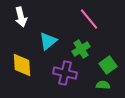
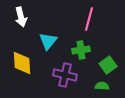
pink line: rotated 55 degrees clockwise
cyan triangle: rotated 12 degrees counterclockwise
green cross: moved 1 px down; rotated 24 degrees clockwise
yellow diamond: moved 2 px up
purple cross: moved 2 px down
green semicircle: moved 1 px left, 1 px down
